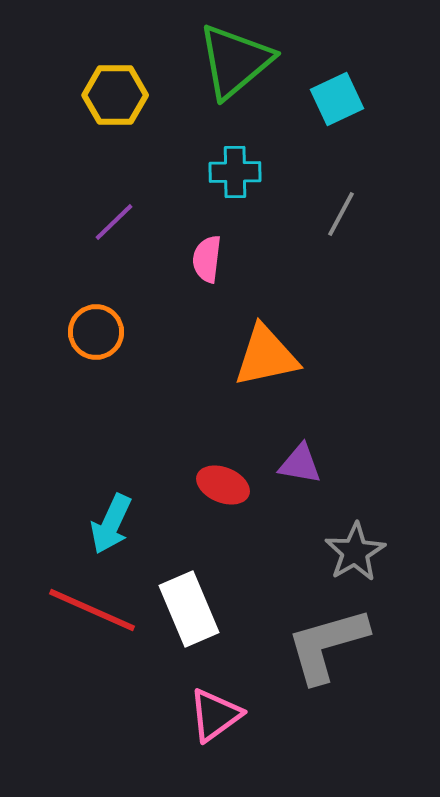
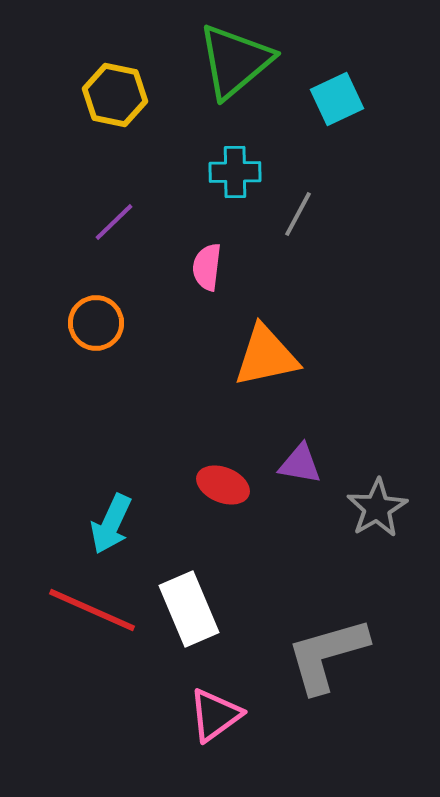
yellow hexagon: rotated 12 degrees clockwise
gray line: moved 43 px left
pink semicircle: moved 8 px down
orange circle: moved 9 px up
gray star: moved 22 px right, 44 px up
gray L-shape: moved 10 px down
